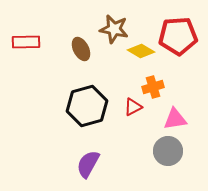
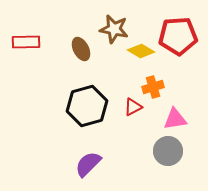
purple semicircle: rotated 16 degrees clockwise
